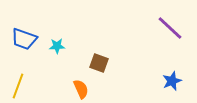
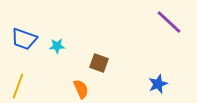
purple line: moved 1 px left, 6 px up
blue star: moved 14 px left, 3 px down
